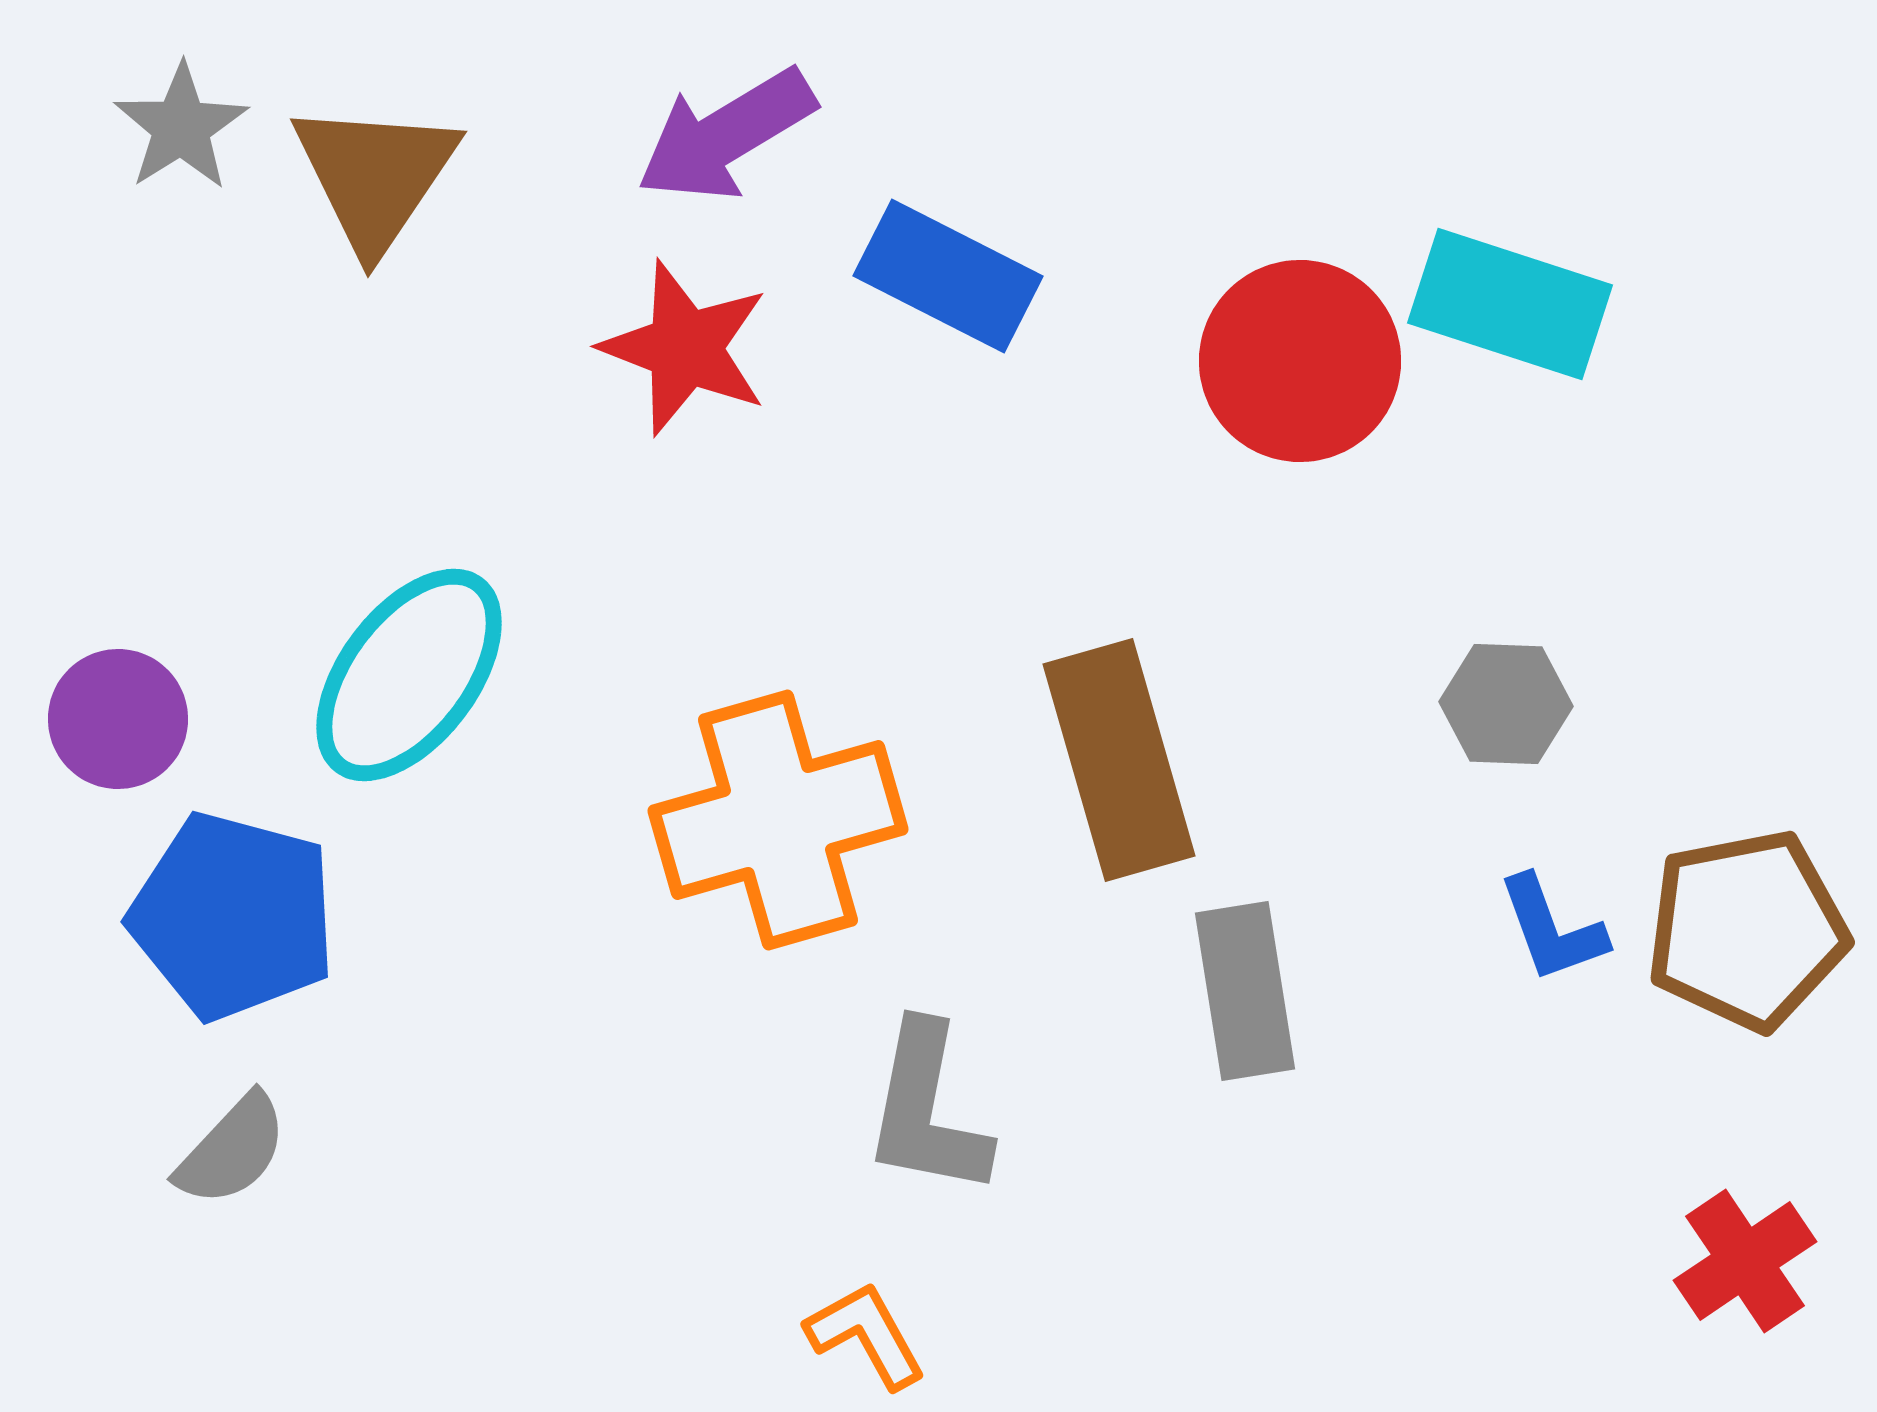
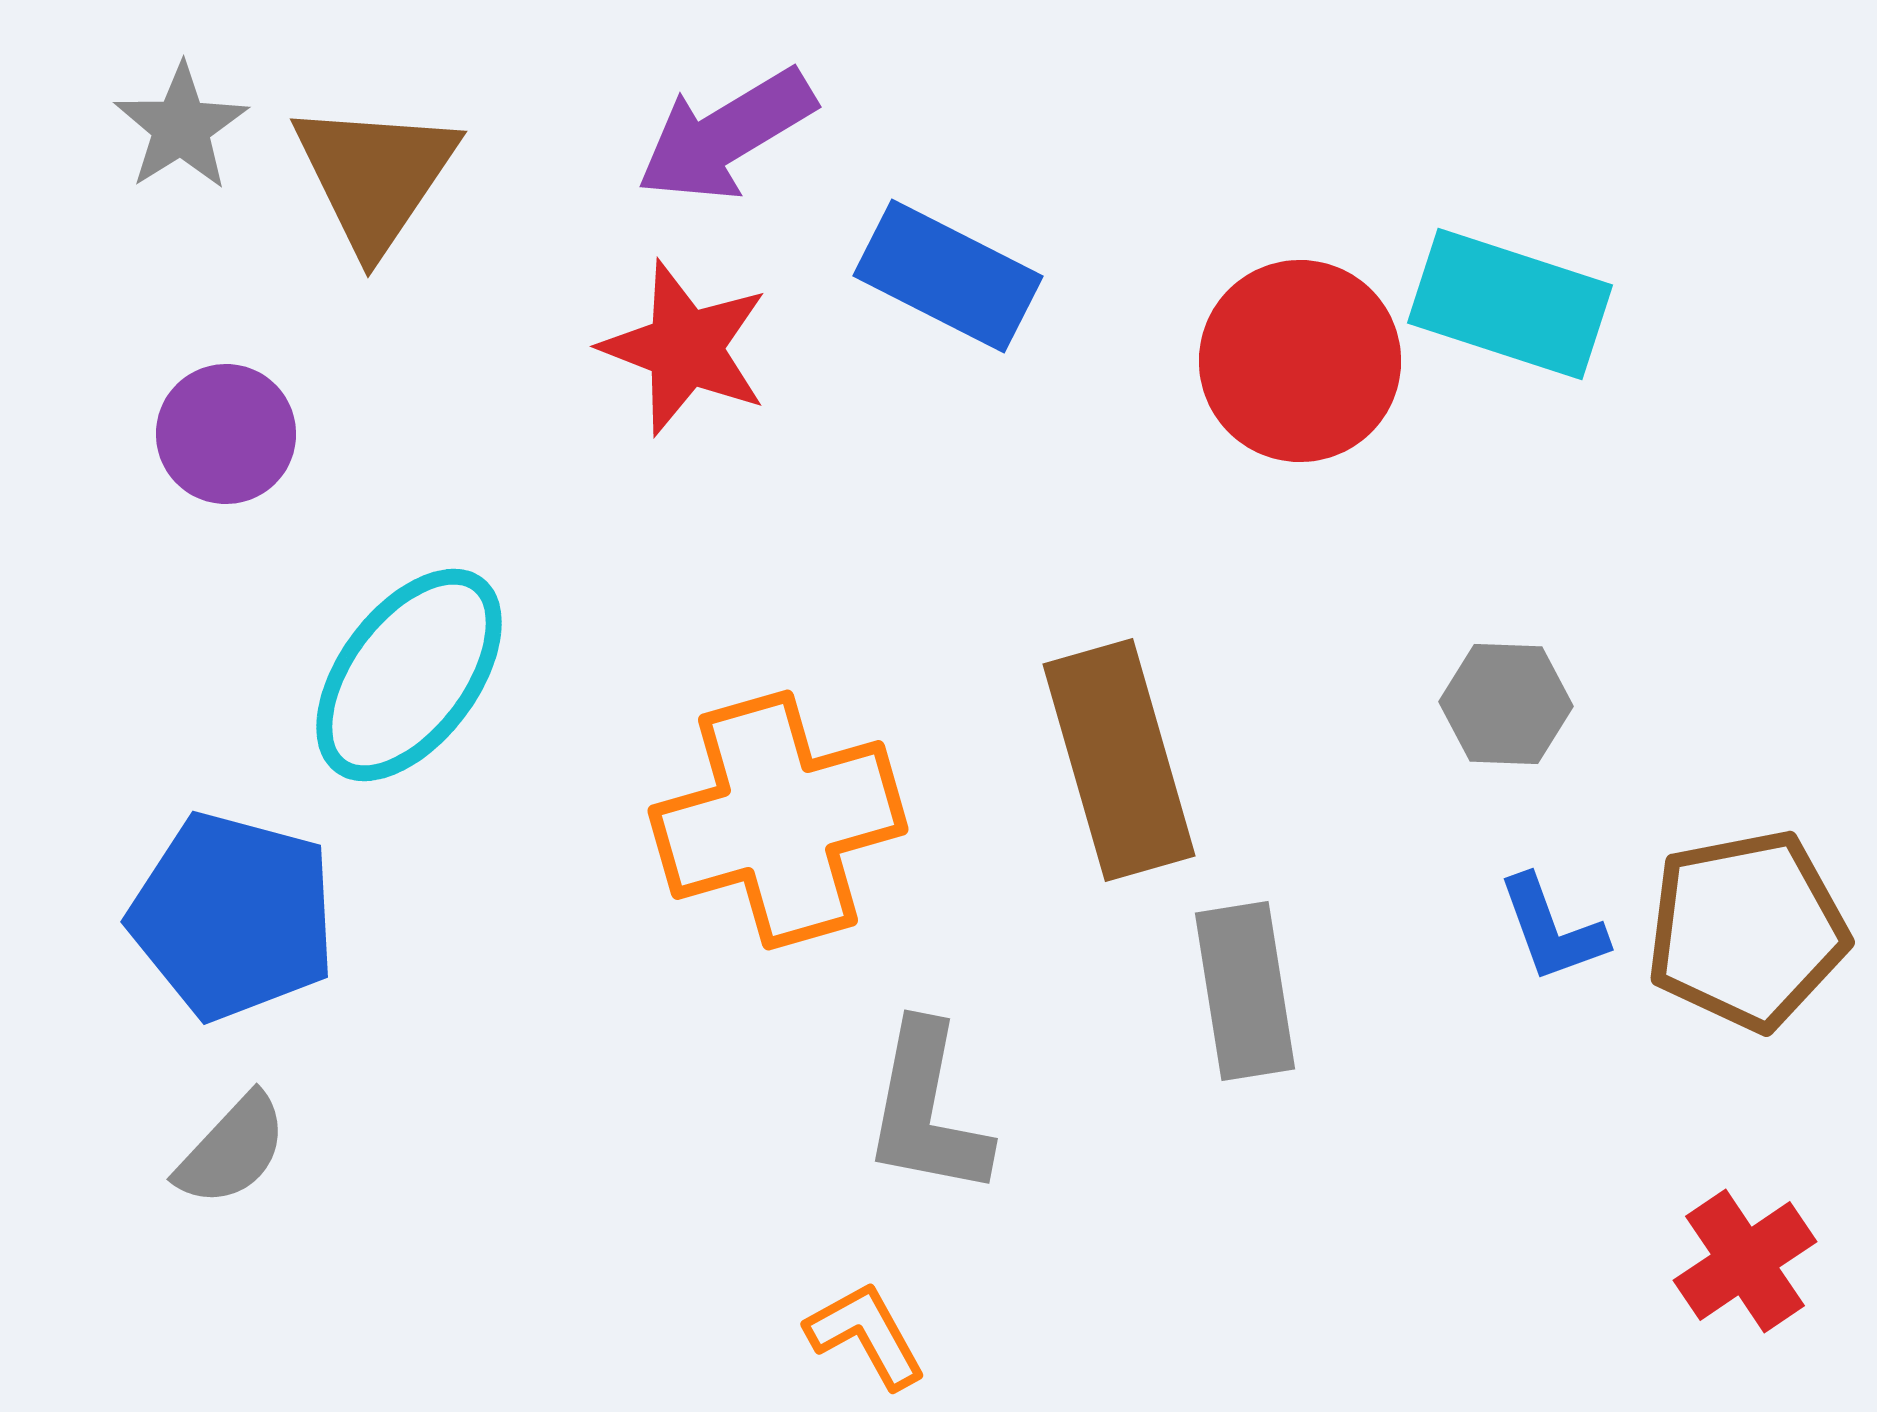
purple circle: moved 108 px right, 285 px up
